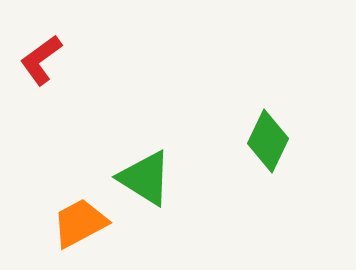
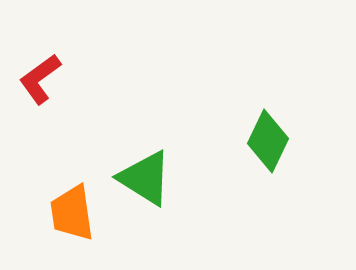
red L-shape: moved 1 px left, 19 px down
orange trapezoid: moved 8 px left, 10 px up; rotated 70 degrees counterclockwise
